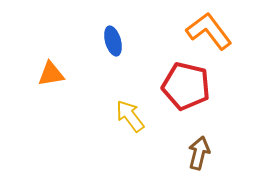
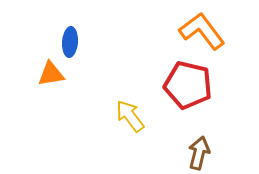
orange L-shape: moved 7 px left
blue ellipse: moved 43 px left, 1 px down; rotated 20 degrees clockwise
red pentagon: moved 2 px right, 1 px up
